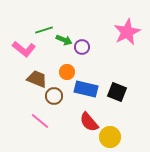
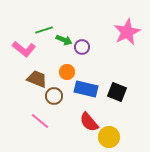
yellow circle: moved 1 px left
